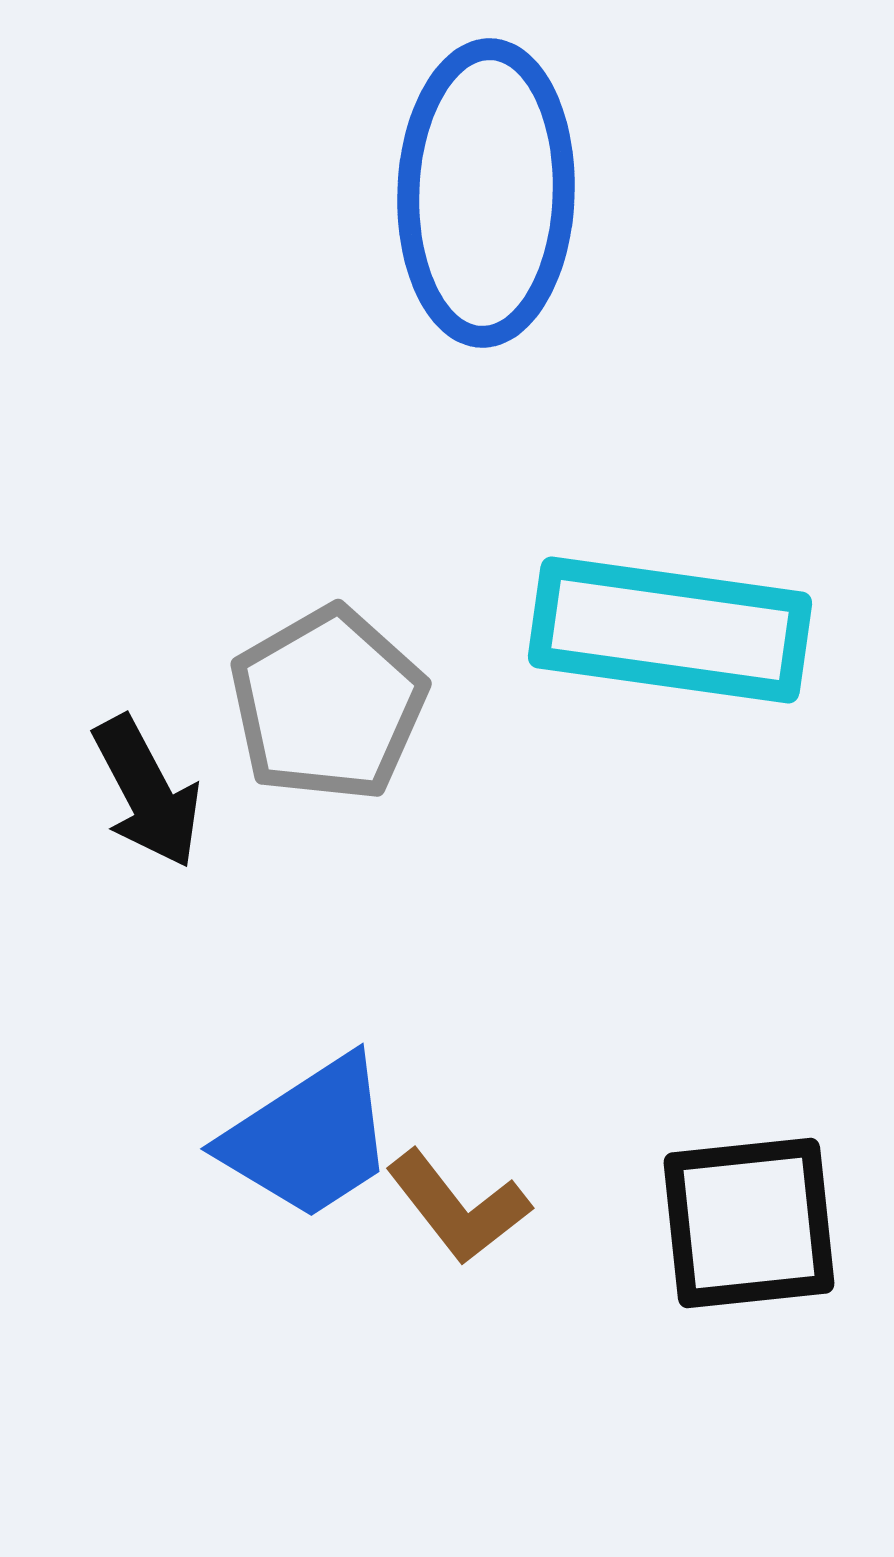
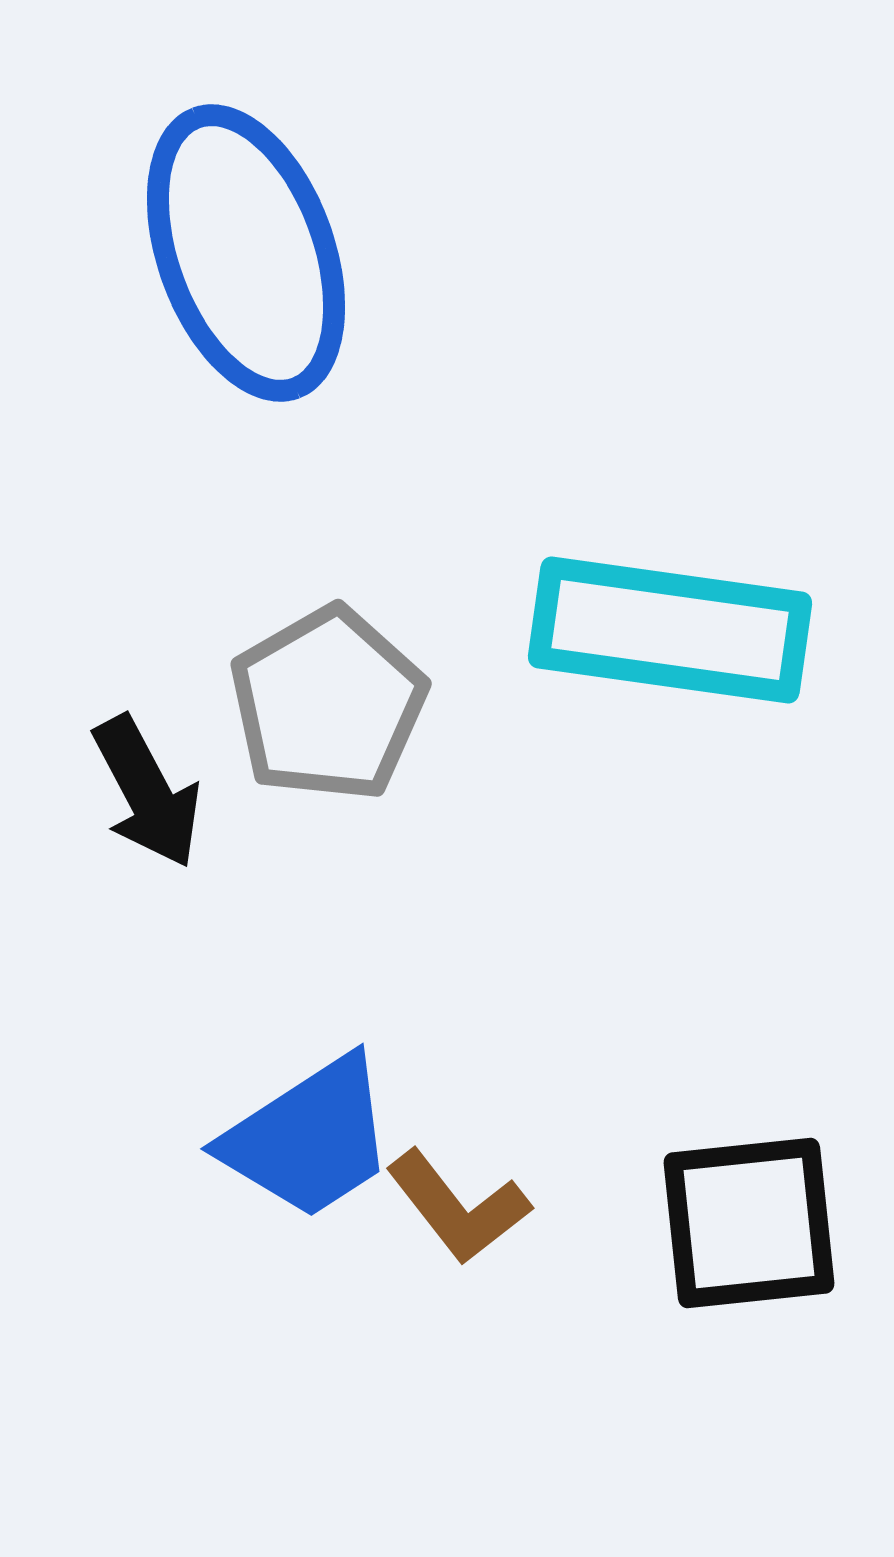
blue ellipse: moved 240 px left, 60 px down; rotated 22 degrees counterclockwise
